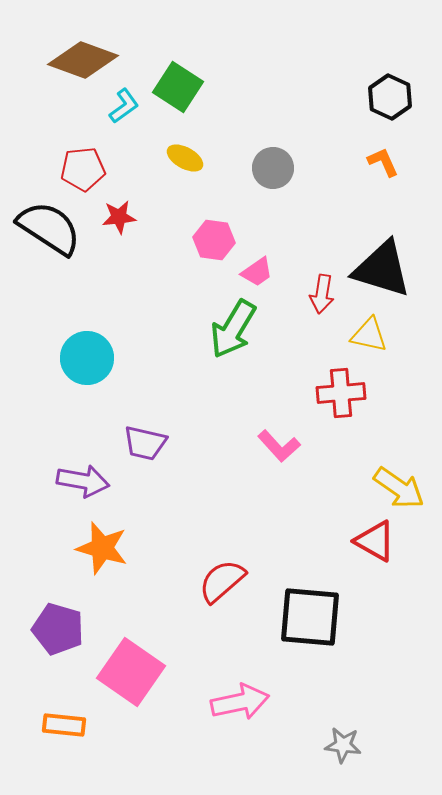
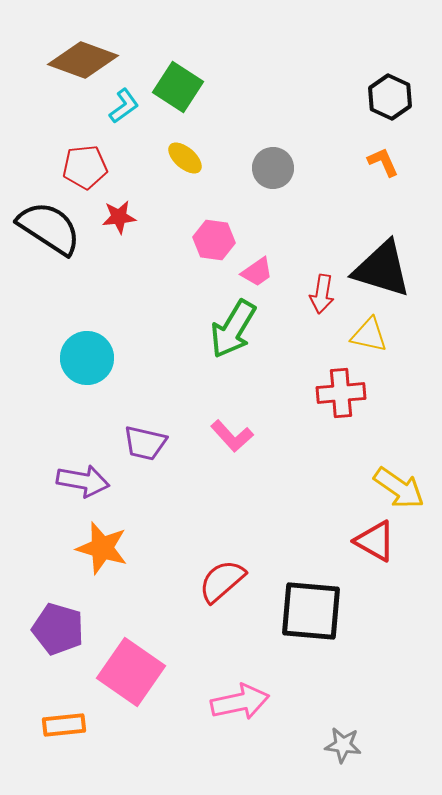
yellow ellipse: rotated 12 degrees clockwise
red pentagon: moved 2 px right, 2 px up
pink L-shape: moved 47 px left, 10 px up
black square: moved 1 px right, 6 px up
orange rectangle: rotated 12 degrees counterclockwise
